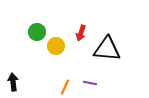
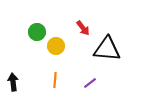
red arrow: moved 2 px right, 5 px up; rotated 56 degrees counterclockwise
purple line: rotated 48 degrees counterclockwise
orange line: moved 10 px left, 7 px up; rotated 21 degrees counterclockwise
